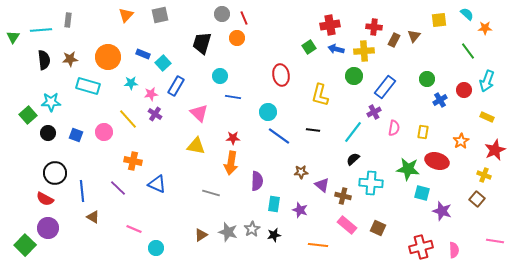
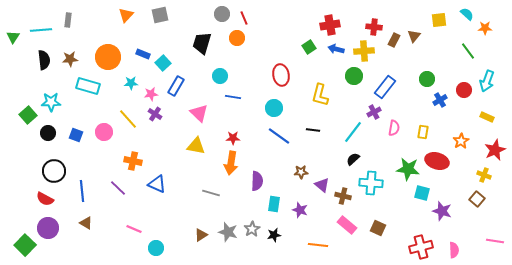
cyan circle at (268, 112): moved 6 px right, 4 px up
black circle at (55, 173): moved 1 px left, 2 px up
brown triangle at (93, 217): moved 7 px left, 6 px down
